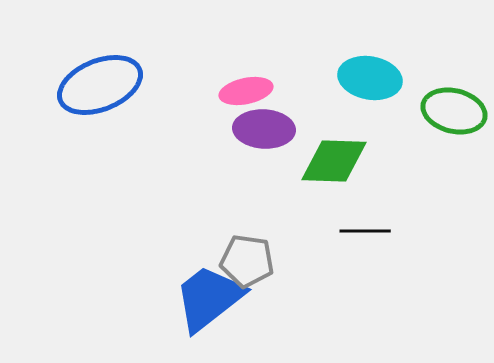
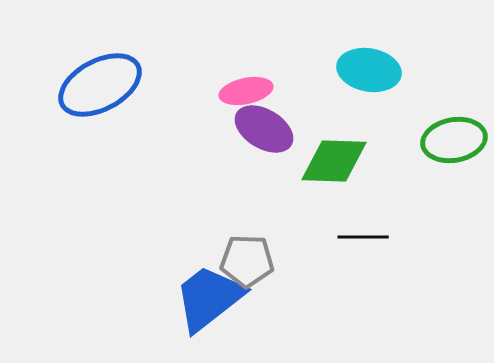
cyan ellipse: moved 1 px left, 8 px up
blue ellipse: rotated 6 degrees counterclockwise
green ellipse: moved 29 px down; rotated 24 degrees counterclockwise
purple ellipse: rotated 28 degrees clockwise
black line: moved 2 px left, 6 px down
gray pentagon: rotated 6 degrees counterclockwise
